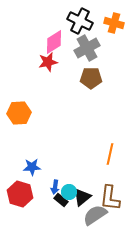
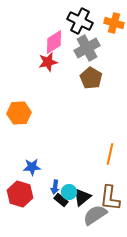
brown pentagon: rotated 30 degrees clockwise
